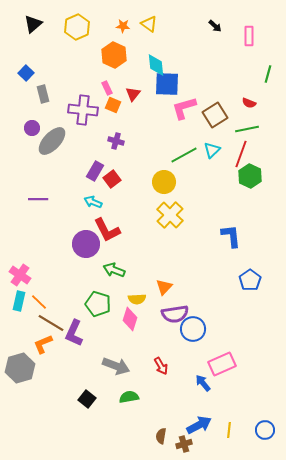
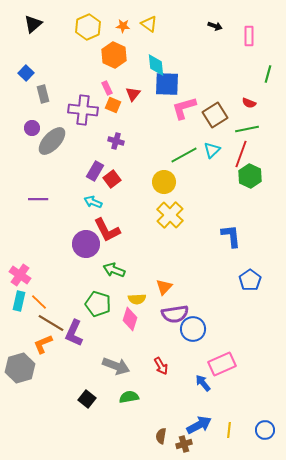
black arrow at (215, 26): rotated 24 degrees counterclockwise
yellow hexagon at (77, 27): moved 11 px right
